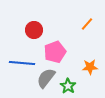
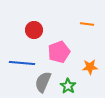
orange line: rotated 56 degrees clockwise
pink pentagon: moved 4 px right
gray semicircle: moved 3 px left, 4 px down; rotated 15 degrees counterclockwise
